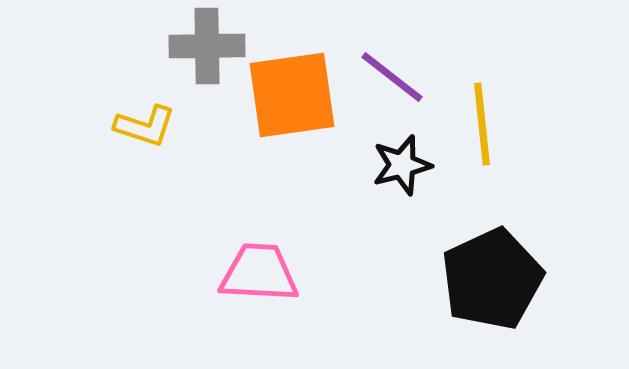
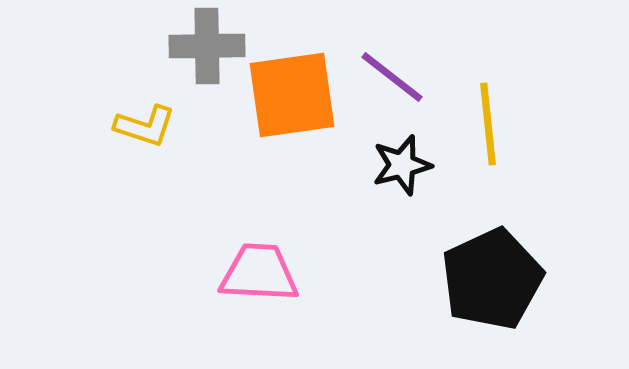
yellow line: moved 6 px right
